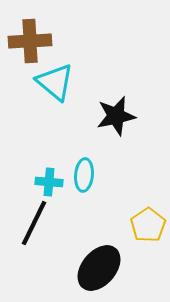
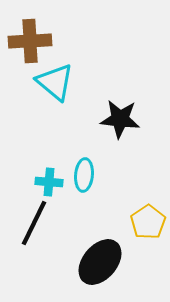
black star: moved 4 px right, 3 px down; rotated 18 degrees clockwise
yellow pentagon: moved 3 px up
black ellipse: moved 1 px right, 6 px up
